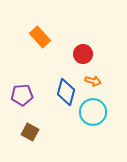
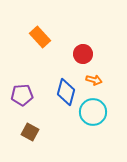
orange arrow: moved 1 px right, 1 px up
